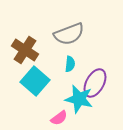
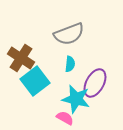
brown cross: moved 4 px left, 8 px down
cyan square: rotated 12 degrees clockwise
cyan star: moved 3 px left
pink semicircle: moved 6 px right; rotated 114 degrees counterclockwise
